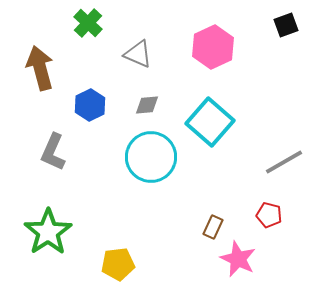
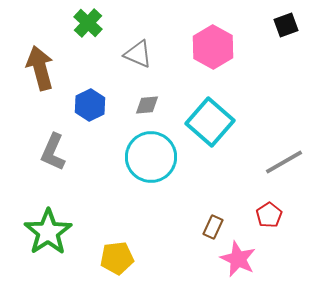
pink hexagon: rotated 6 degrees counterclockwise
red pentagon: rotated 25 degrees clockwise
yellow pentagon: moved 1 px left, 6 px up
